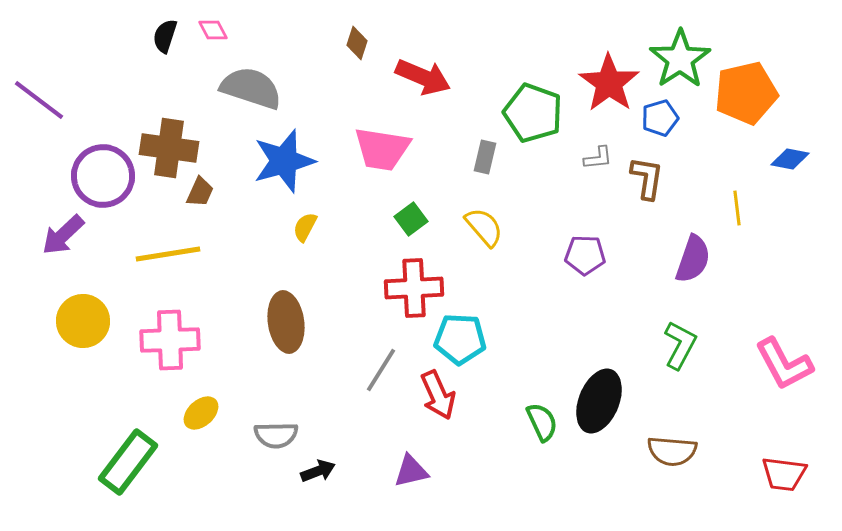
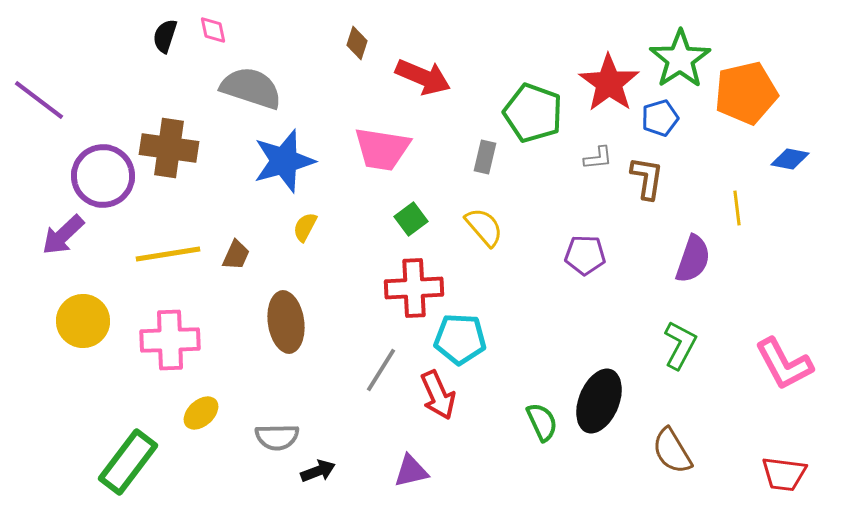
pink diamond at (213, 30): rotated 16 degrees clockwise
brown trapezoid at (200, 192): moved 36 px right, 63 px down
gray semicircle at (276, 435): moved 1 px right, 2 px down
brown semicircle at (672, 451): rotated 54 degrees clockwise
